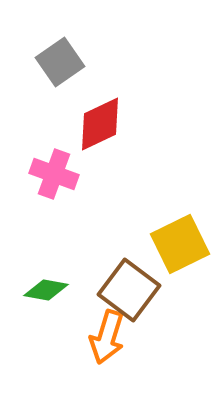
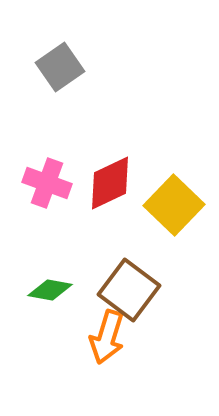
gray square: moved 5 px down
red diamond: moved 10 px right, 59 px down
pink cross: moved 7 px left, 9 px down
yellow square: moved 6 px left, 39 px up; rotated 20 degrees counterclockwise
green diamond: moved 4 px right
